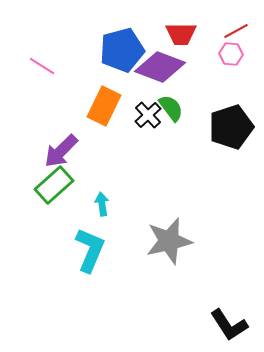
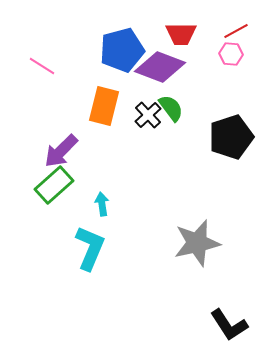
orange rectangle: rotated 12 degrees counterclockwise
black pentagon: moved 10 px down
gray star: moved 28 px right, 2 px down
cyan L-shape: moved 2 px up
